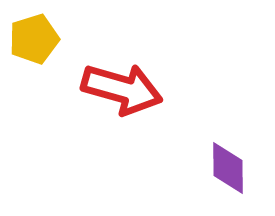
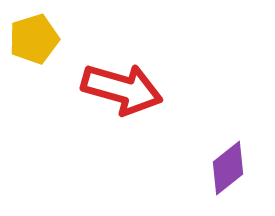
purple diamond: rotated 52 degrees clockwise
